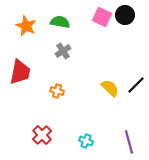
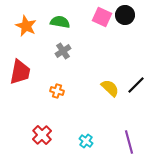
cyan cross: rotated 16 degrees clockwise
